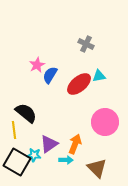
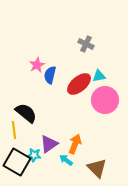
blue semicircle: rotated 18 degrees counterclockwise
pink circle: moved 22 px up
cyan arrow: rotated 144 degrees counterclockwise
